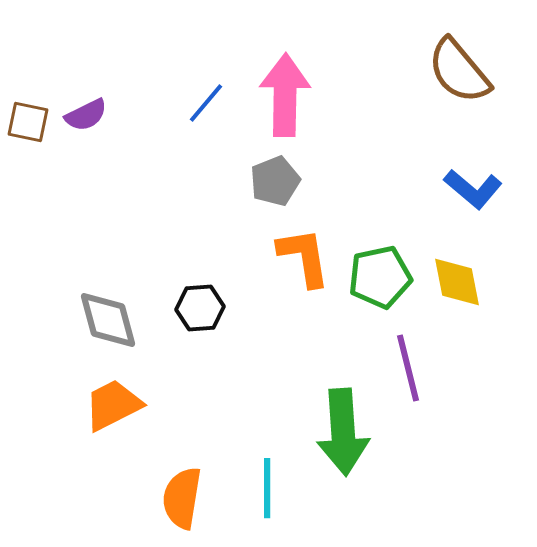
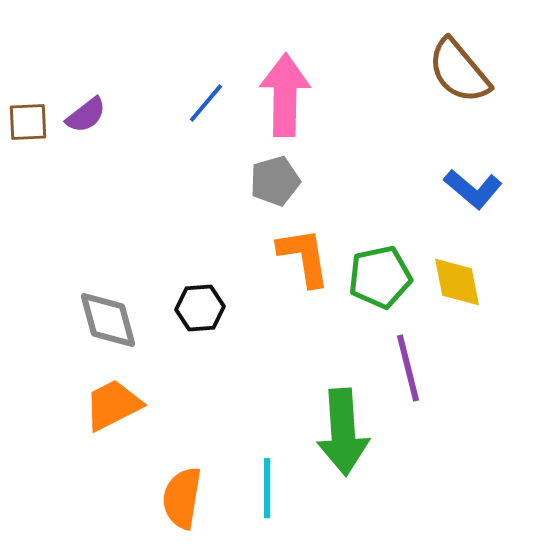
purple semicircle: rotated 12 degrees counterclockwise
brown square: rotated 15 degrees counterclockwise
gray pentagon: rotated 6 degrees clockwise
